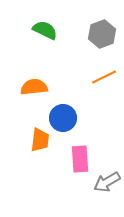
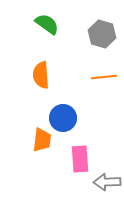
green semicircle: moved 2 px right, 6 px up; rotated 10 degrees clockwise
gray hexagon: rotated 24 degrees counterclockwise
orange line: rotated 20 degrees clockwise
orange semicircle: moved 7 px right, 12 px up; rotated 88 degrees counterclockwise
orange trapezoid: moved 2 px right
gray arrow: rotated 28 degrees clockwise
